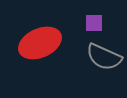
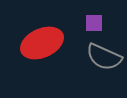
red ellipse: moved 2 px right
